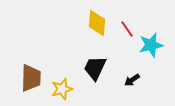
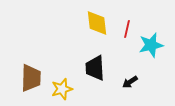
yellow diamond: rotated 12 degrees counterclockwise
red line: rotated 48 degrees clockwise
black trapezoid: rotated 28 degrees counterclockwise
black arrow: moved 2 px left, 2 px down
